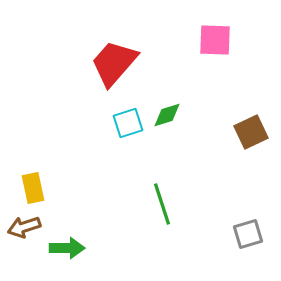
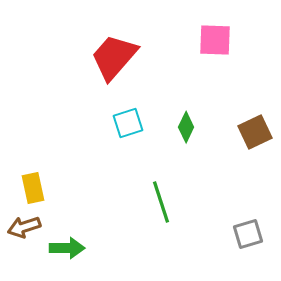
red trapezoid: moved 6 px up
green diamond: moved 19 px right, 12 px down; rotated 48 degrees counterclockwise
brown square: moved 4 px right
green line: moved 1 px left, 2 px up
